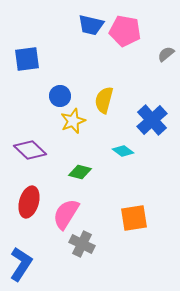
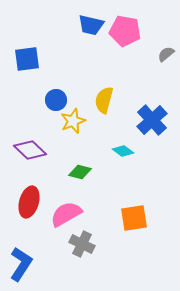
blue circle: moved 4 px left, 4 px down
pink semicircle: rotated 28 degrees clockwise
